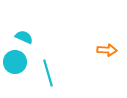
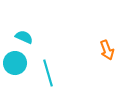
orange arrow: rotated 66 degrees clockwise
cyan circle: moved 1 px down
